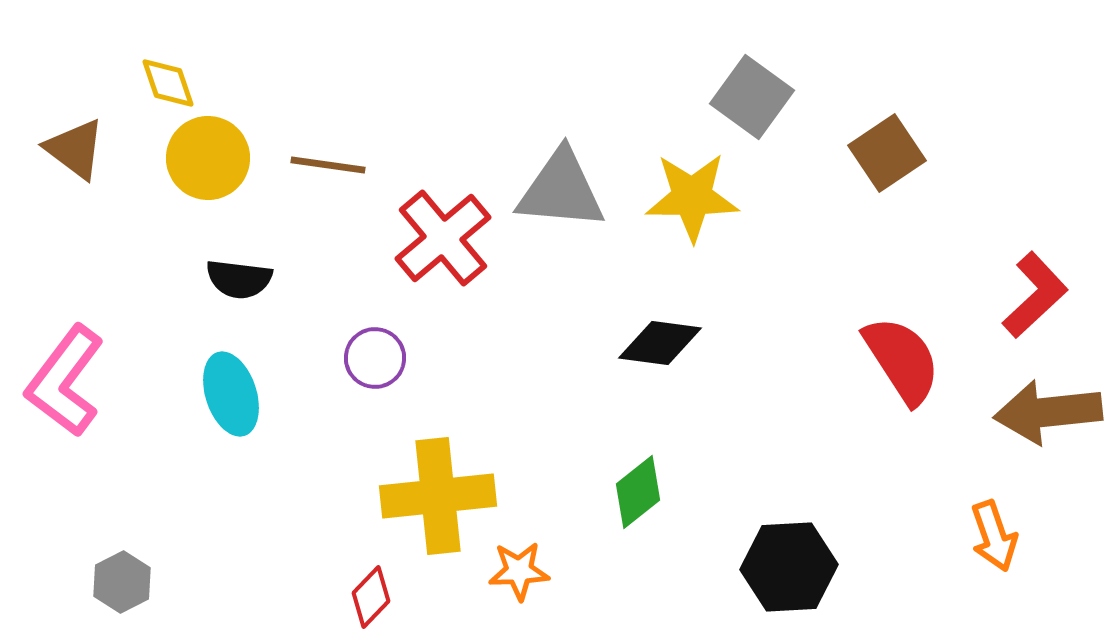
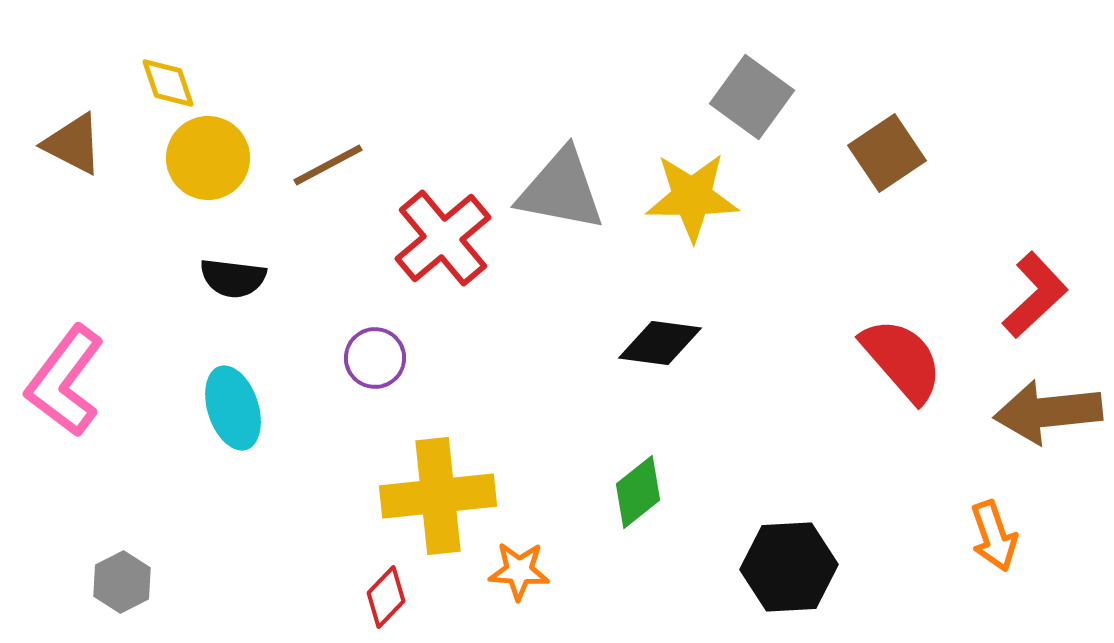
brown triangle: moved 2 px left, 5 px up; rotated 10 degrees counterclockwise
brown line: rotated 36 degrees counterclockwise
gray triangle: rotated 6 degrees clockwise
black semicircle: moved 6 px left, 1 px up
red semicircle: rotated 8 degrees counterclockwise
cyan ellipse: moved 2 px right, 14 px down
orange star: rotated 6 degrees clockwise
red diamond: moved 15 px right
